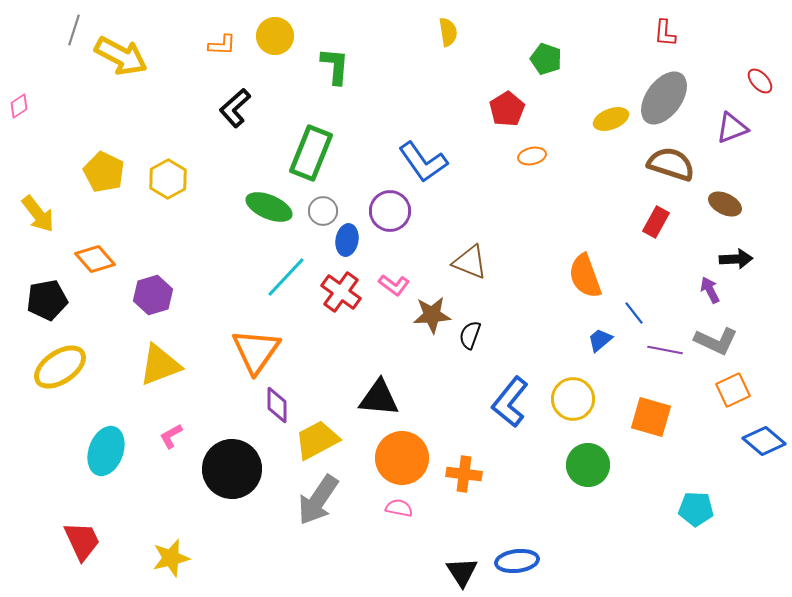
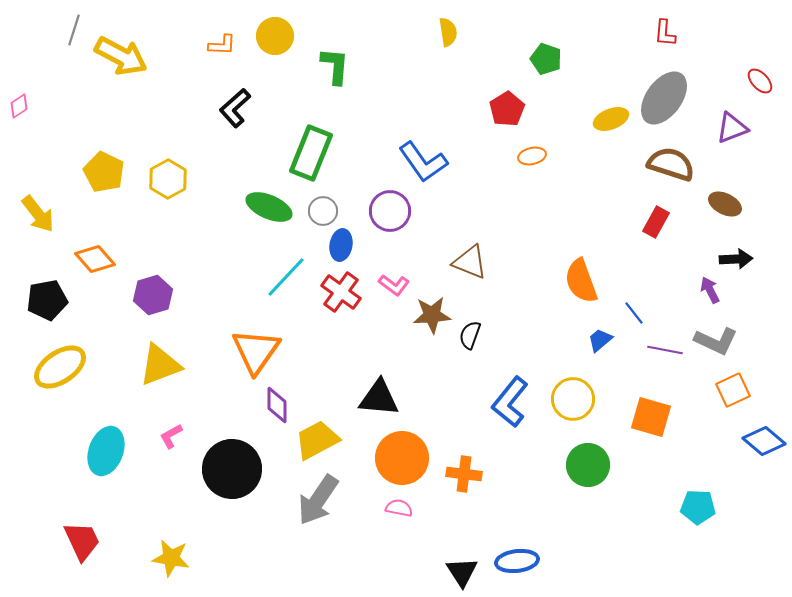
blue ellipse at (347, 240): moved 6 px left, 5 px down
orange semicircle at (585, 276): moved 4 px left, 5 px down
cyan pentagon at (696, 509): moved 2 px right, 2 px up
yellow star at (171, 558): rotated 24 degrees clockwise
